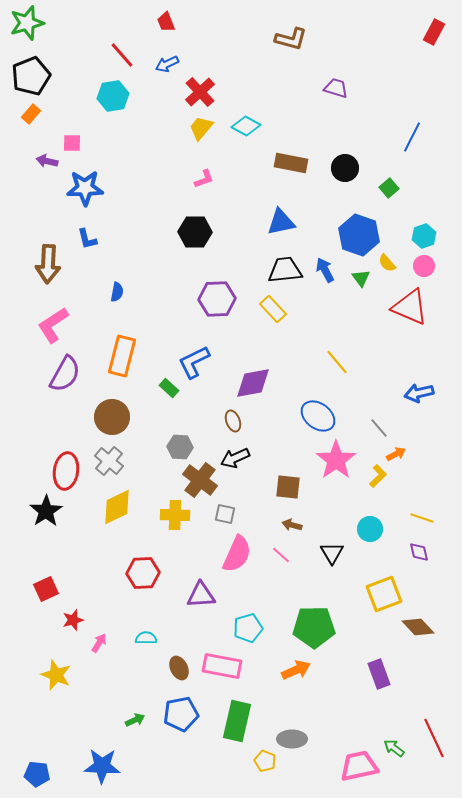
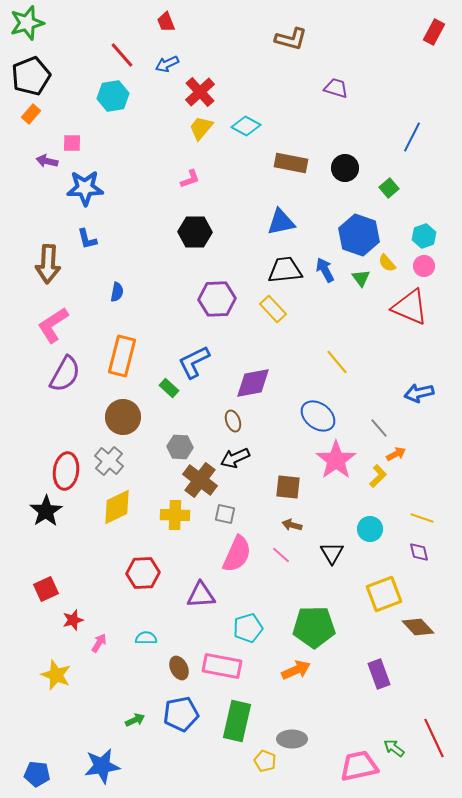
pink L-shape at (204, 179): moved 14 px left
brown circle at (112, 417): moved 11 px right
blue star at (102, 766): rotated 12 degrees counterclockwise
